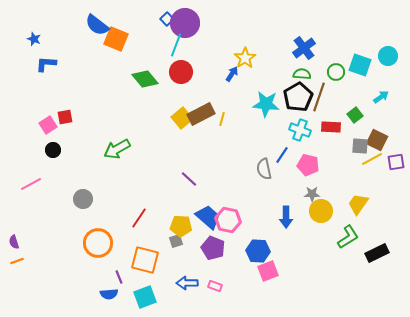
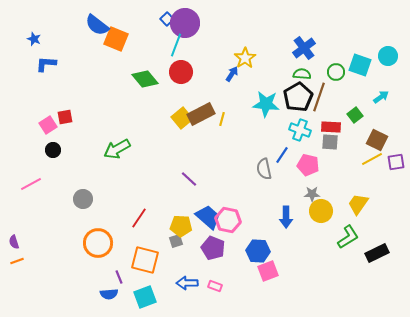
gray square at (360, 146): moved 30 px left, 4 px up
